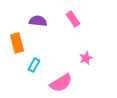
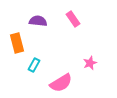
pink star: moved 4 px right, 5 px down
